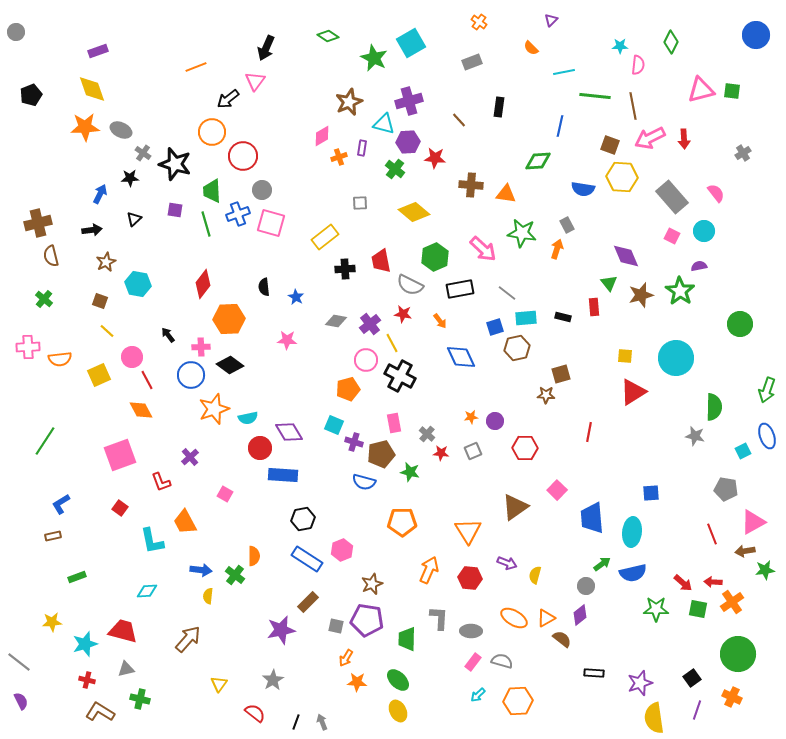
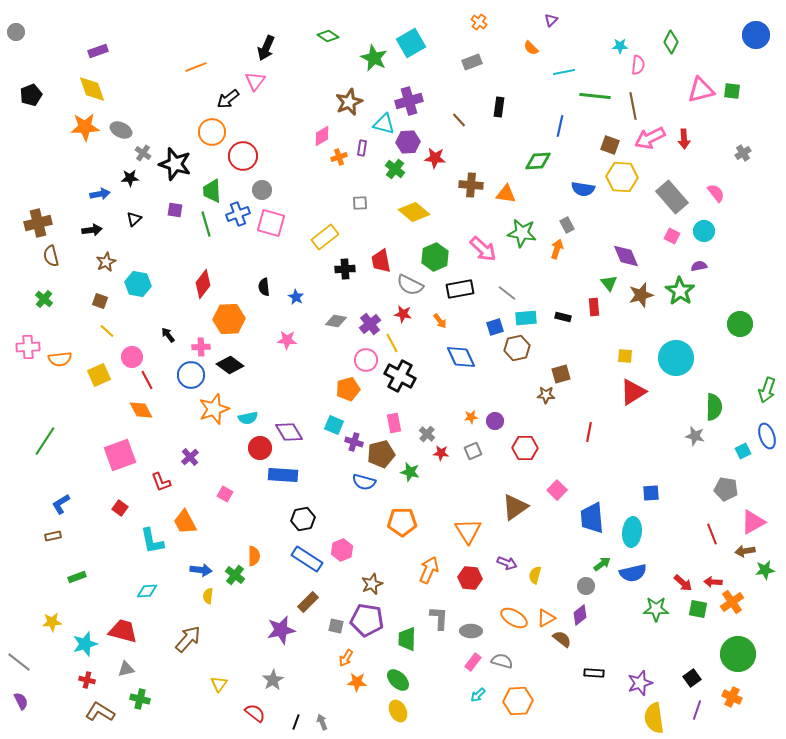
blue arrow at (100, 194): rotated 54 degrees clockwise
